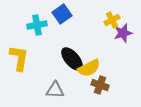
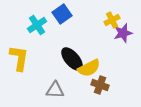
cyan cross: rotated 24 degrees counterclockwise
